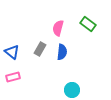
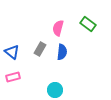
cyan circle: moved 17 px left
